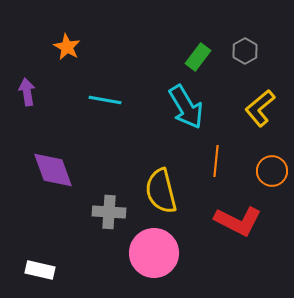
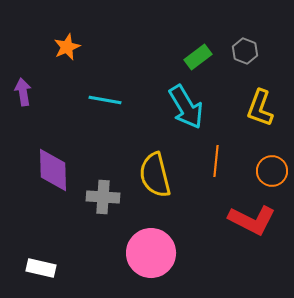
orange star: rotated 20 degrees clockwise
gray hexagon: rotated 10 degrees counterclockwise
green rectangle: rotated 16 degrees clockwise
purple arrow: moved 4 px left
yellow L-shape: rotated 30 degrees counterclockwise
purple diamond: rotated 18 degrees clockwise
yellow semicircle: moved 6 px left, 16 px up
gray cross: moved 6 px left, 15 px up
red L-shape: moved 14 px right, 1 px up
pink circle: moved 3 px left
white rectangle: moved 1 px right, 2 px up
